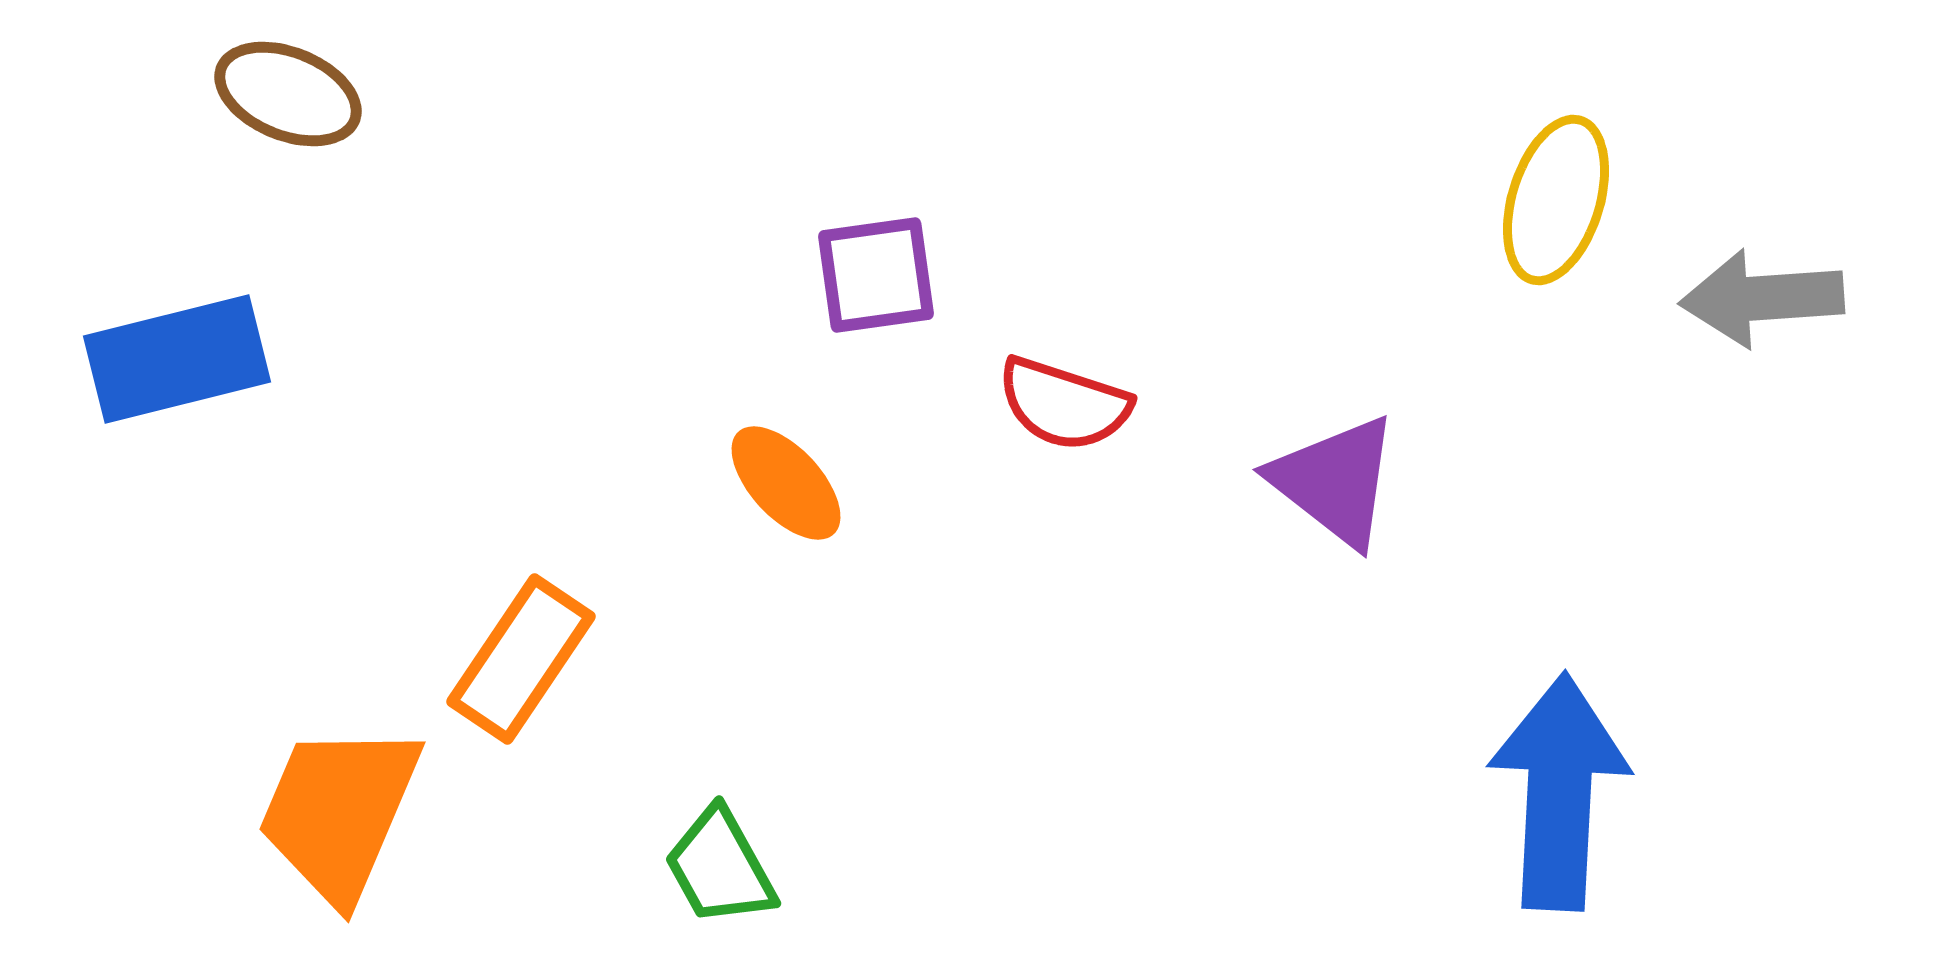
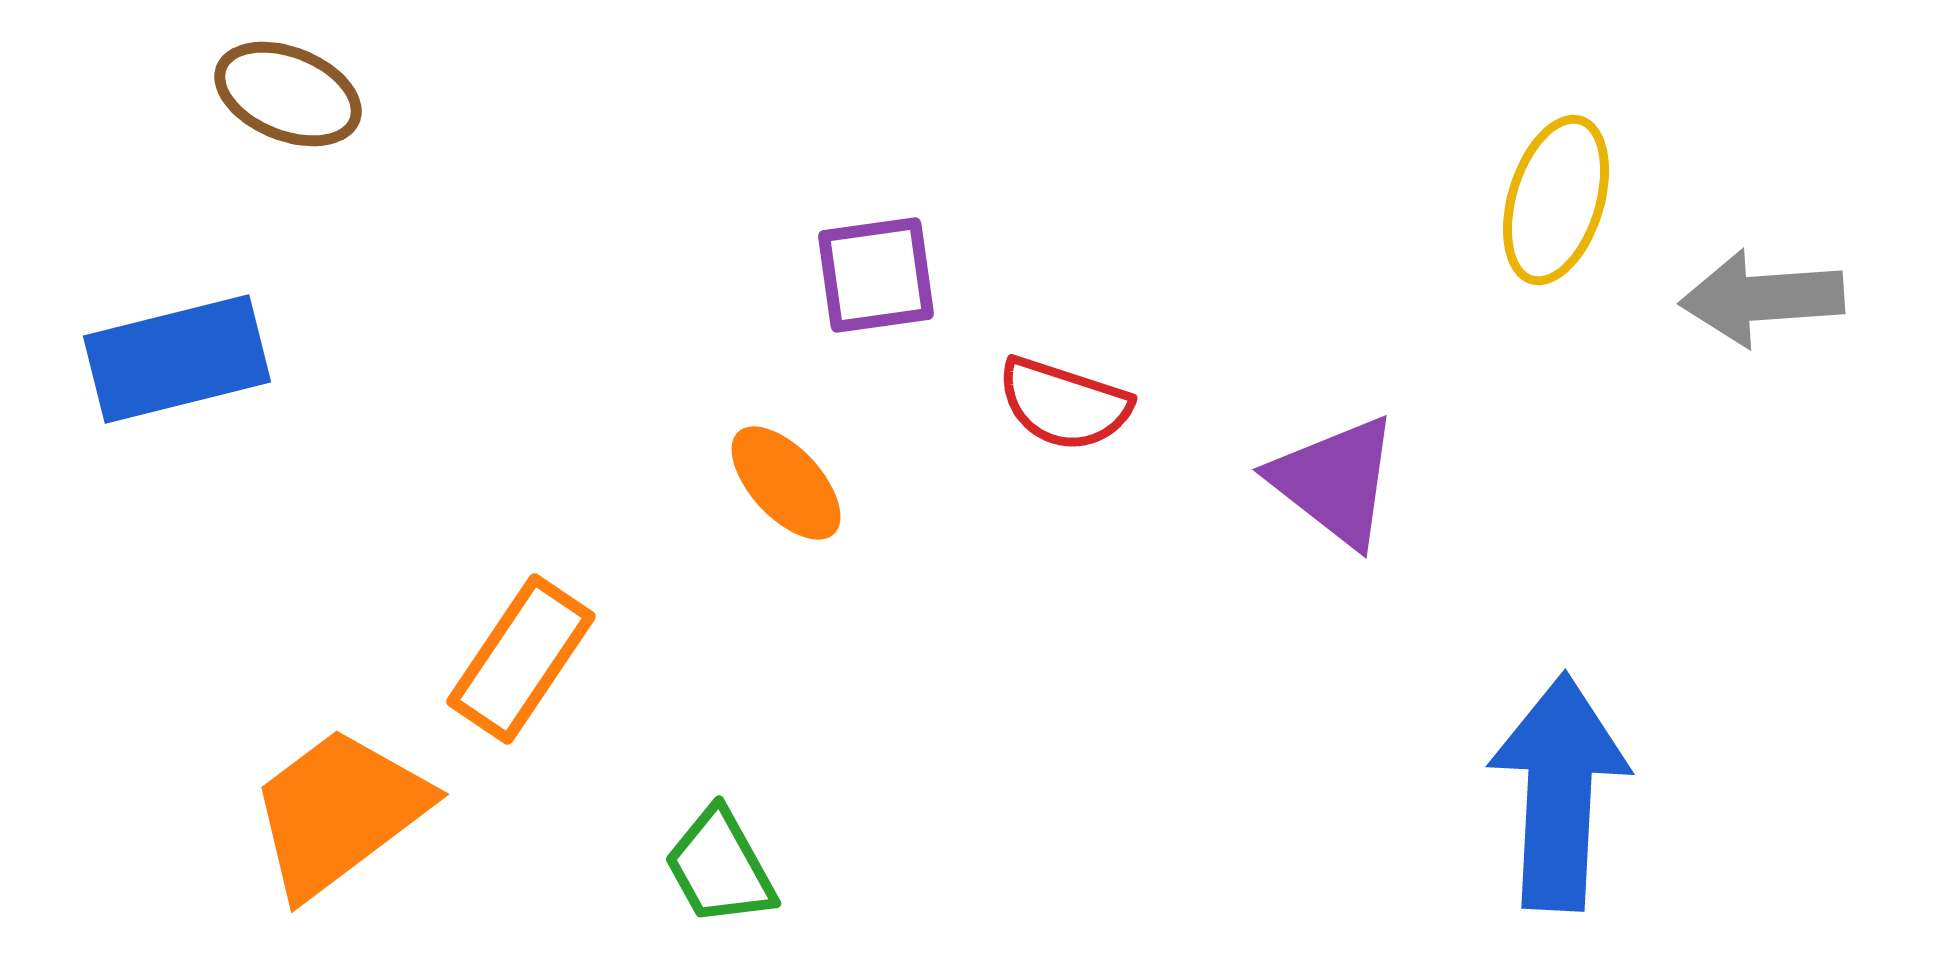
orange trapezoid: rotated 30 degrees clockwise
